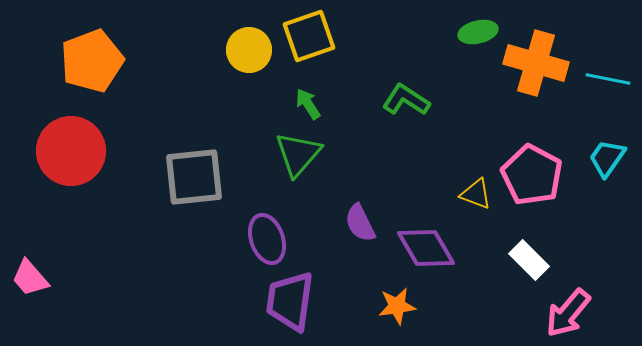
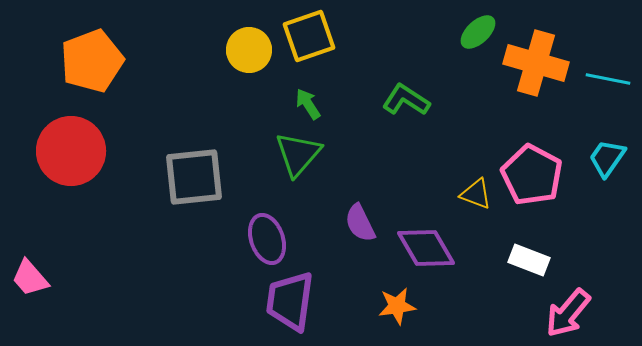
green ellipse: rotated 30 degrees counterclockwise
white rectangle: rotated 24 degrees counterclockwise
